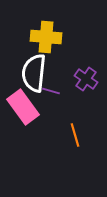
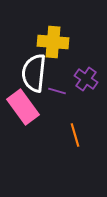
yellow cross: moved 7 px right, 5 px down
purple line: moved 6 px right
